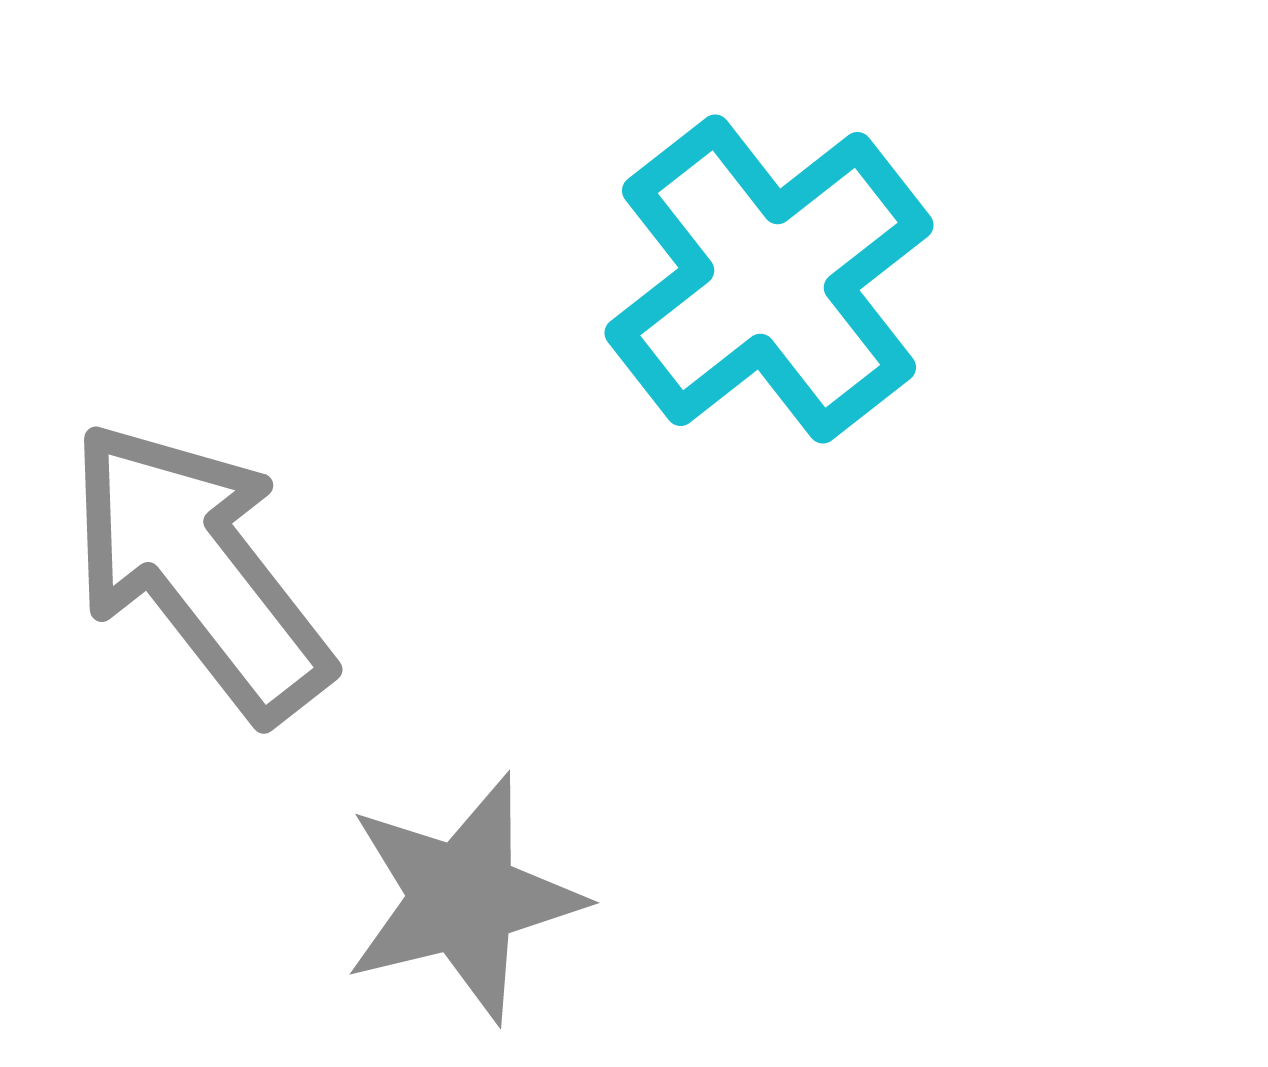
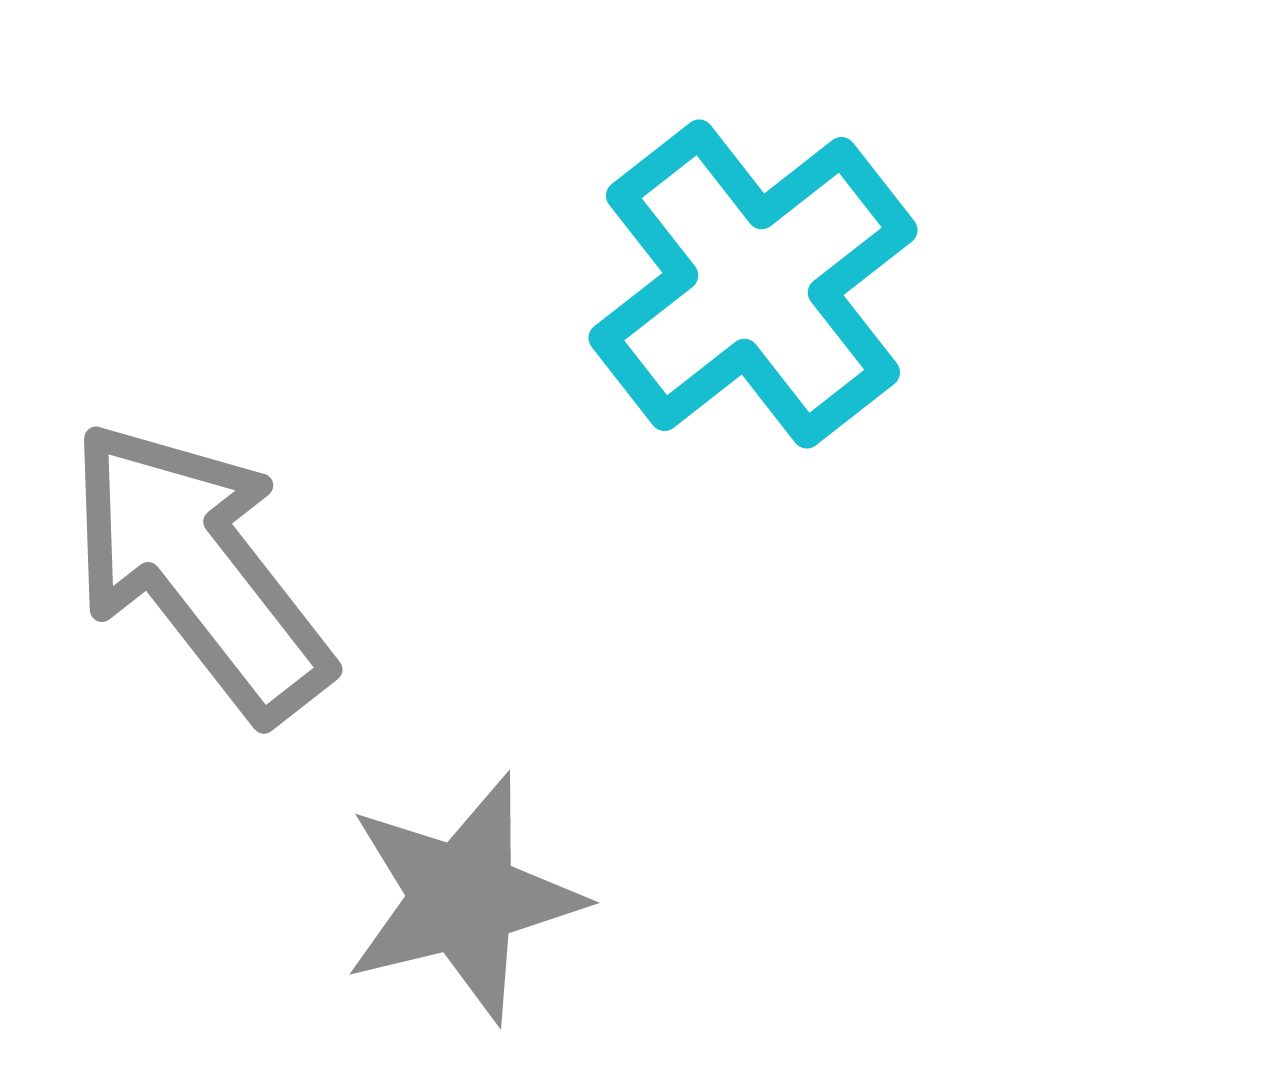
cyan cross: moved 16 px left, 5 px down
